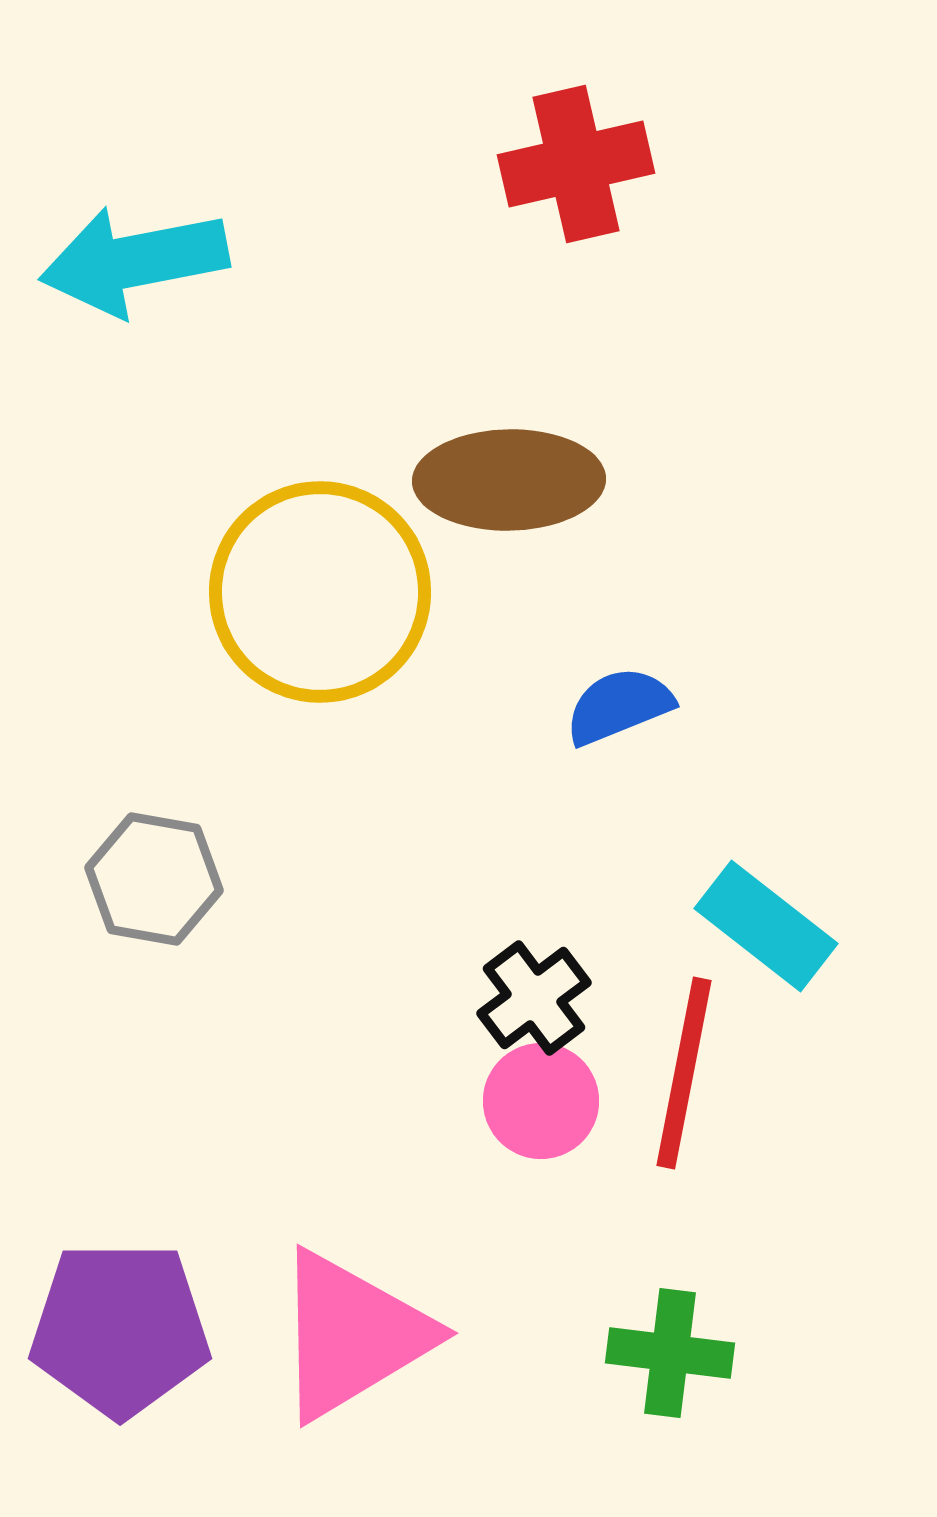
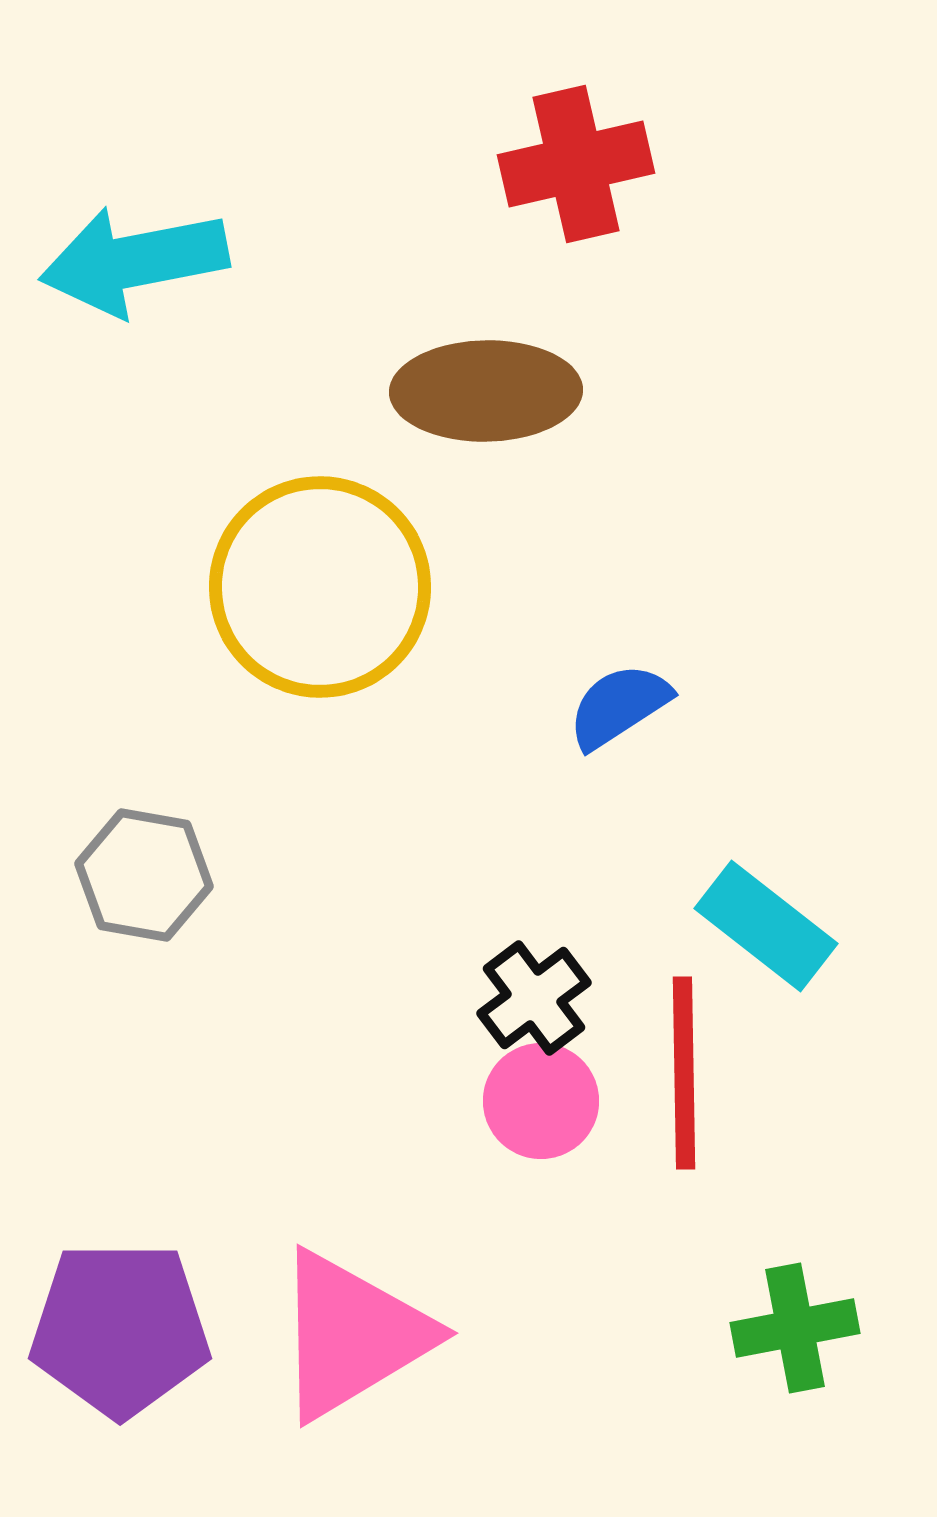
brown ellipse: moved 23 px left, 89 px up
yellow circle: moved 5 px up
blue semicircle: rotated 11 degrees counterclockwise
gray hexagon: moved 10 px left, 4 px up
red line: rotated 12 degrees counterclockwise
green cross: moved 125 px right, 25 px up; rotated 18 degrees counterclockwise
